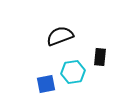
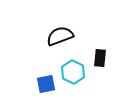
black rectangle: moved 1 px down
cyan hexagon: rotated 25 degrees counterclockwise
